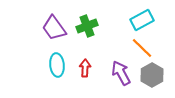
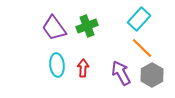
cyan rectangle: moved 3 px left, 1 px up; rotated 20 degrees counterclockwise
red arrow: moved 2 px left
